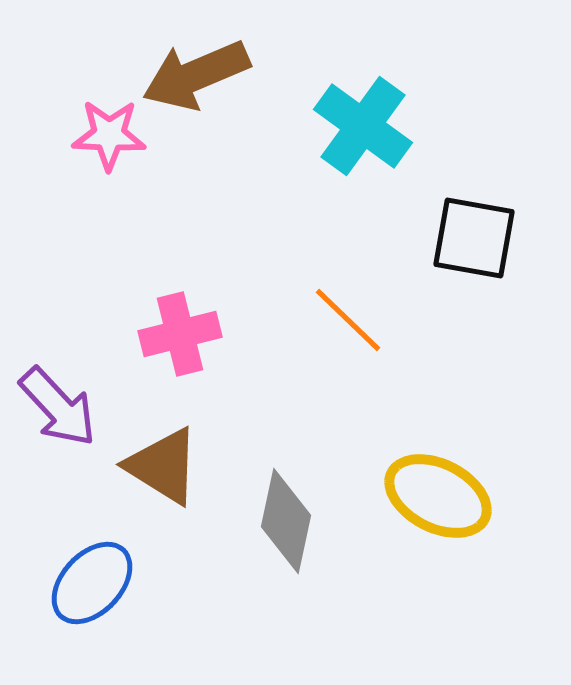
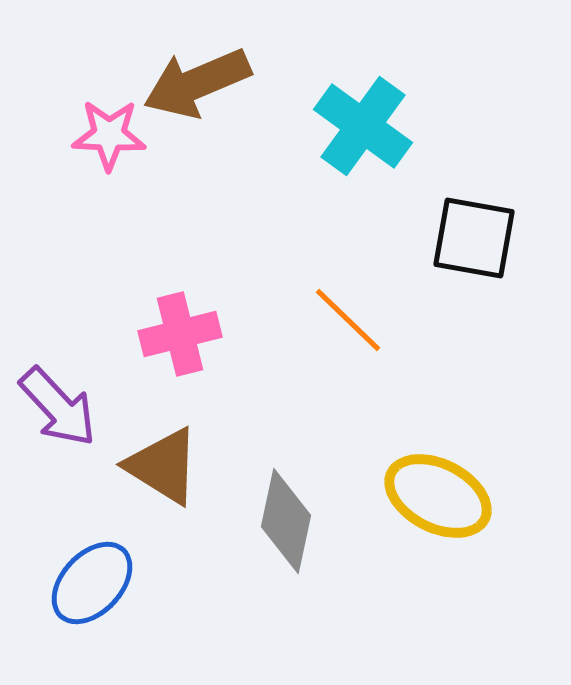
brown arrow: moved 1 px right, 8 px down
